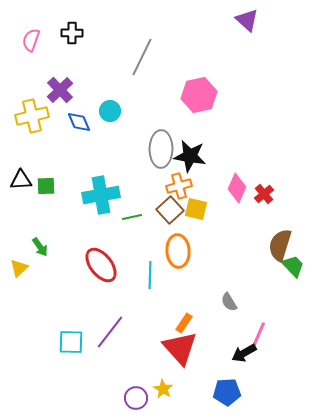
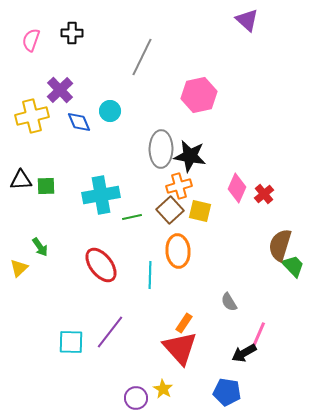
yellow square: moved 4 px right, 2 px down
blue pentagon: rotated 12 degrees clockwise
